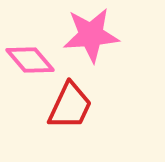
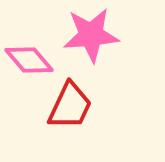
pink diamond: moved 1 px left
